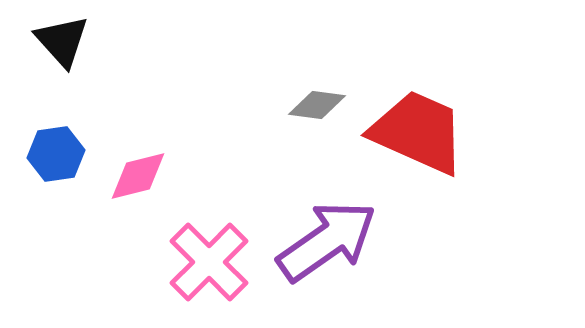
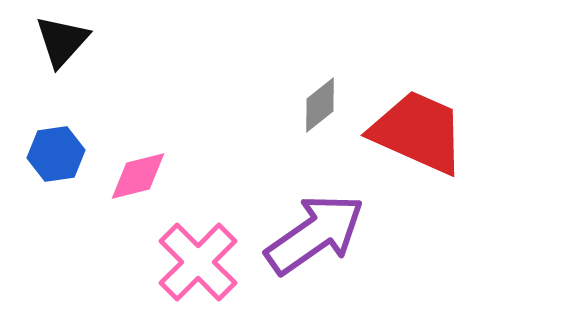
black triangle: rotated 24 degrees clockwise
gray diamond: moved 3 px right; rotated 46 degrees counterclockwise
purple arrow: moved 12 px left, 7 px up
pink cross: moved 11 px left
